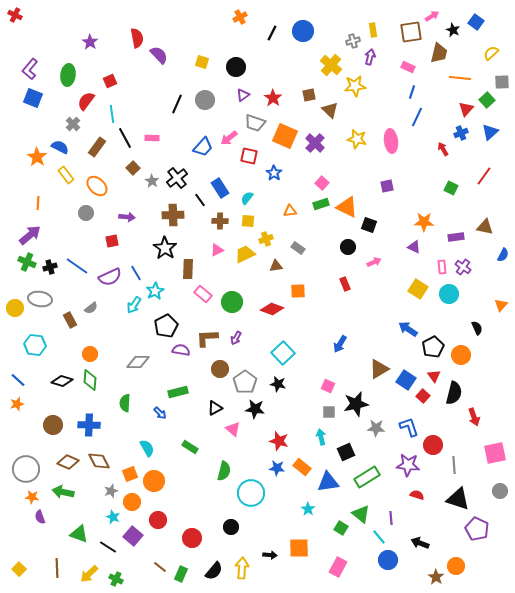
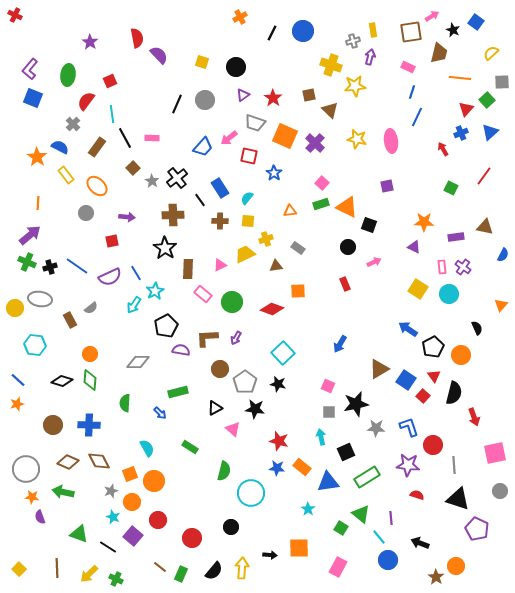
yellow cross at (331, 65): rotated 20 degrees counterclockwise
pink triangle at (217, 250): moved 3 px right, 15 px down
